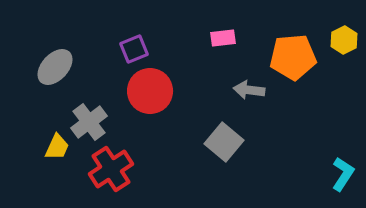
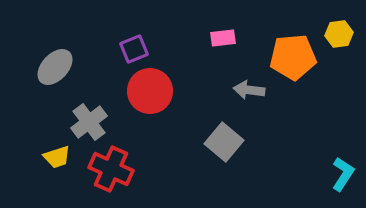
yellow hexagon: moved 5 px left, 6 px up; rotated 20 degrees clockwise
yellow trapezoid: moved 10 px down; rotated 48 degrees clockwise
red cross: rotated 33 degrees counterclockwise
